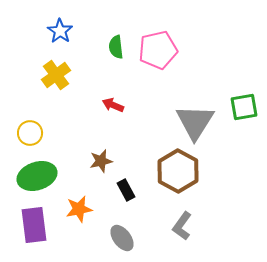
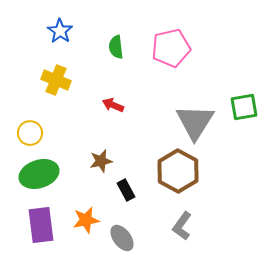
pink pentagon: moved 13 px right, 2 px up
yellow cross: moved 5 px down; rotated 32 degrees counterclockwise
green ellipse: moved 2 px right, 2 px up
orange star: moved 7 px right, 11 px down
purple rectangle: moved 7 px right
